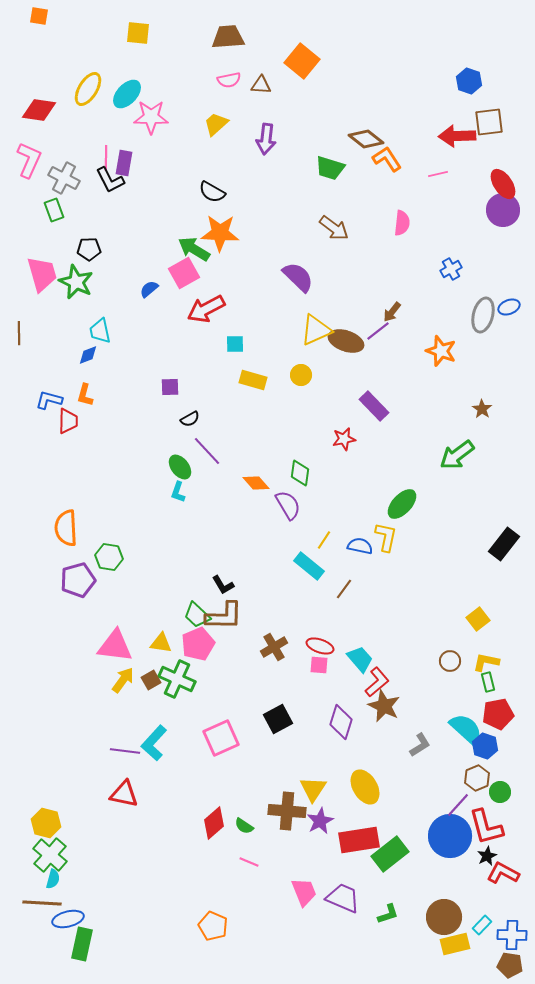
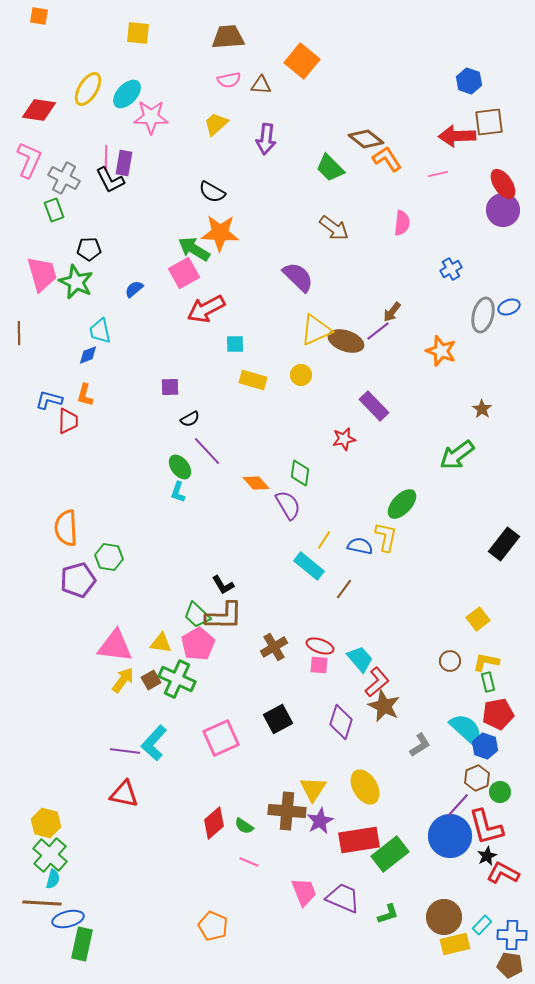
green trapezoid at (330, 168): rotated 28 degrees clockwise
blue semicircle at (149, 289): moved 15 px left
pink pentagon at (198, 644): rotated 8 degrees counterclockwise
